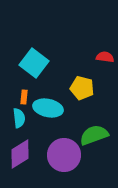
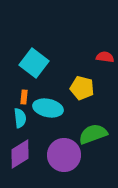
cyan semicircle: moved 1 px right
green semicircle: moved 1 px left, 1 px up
